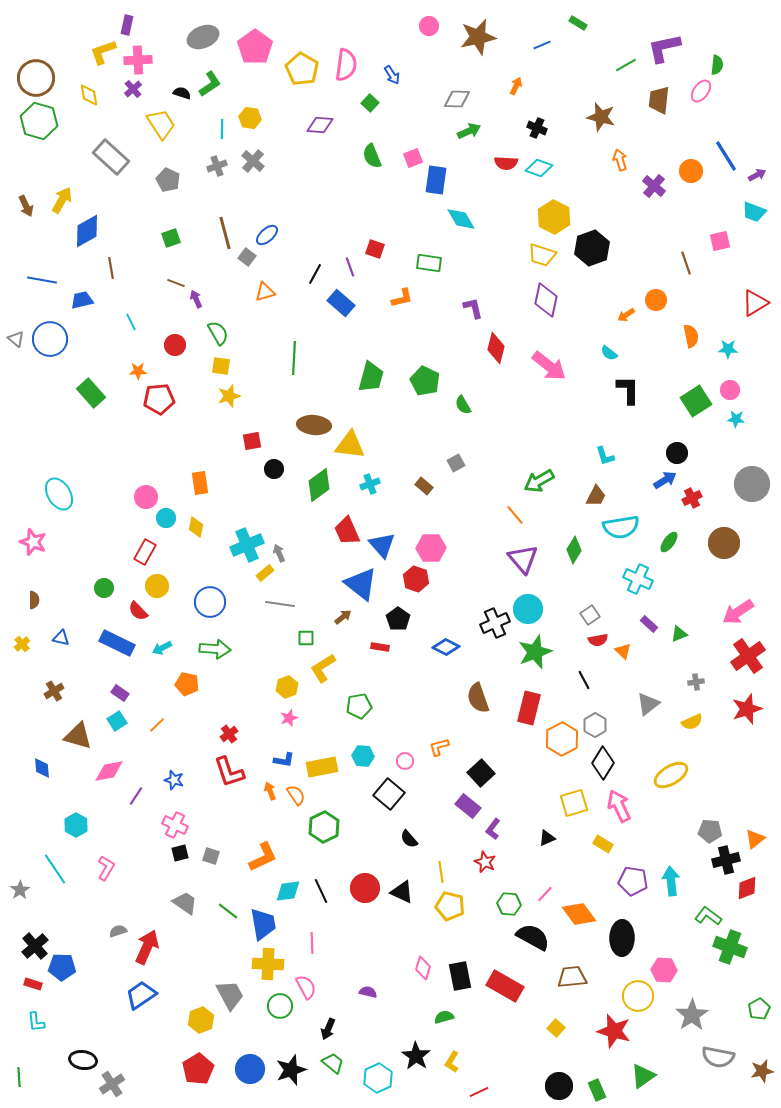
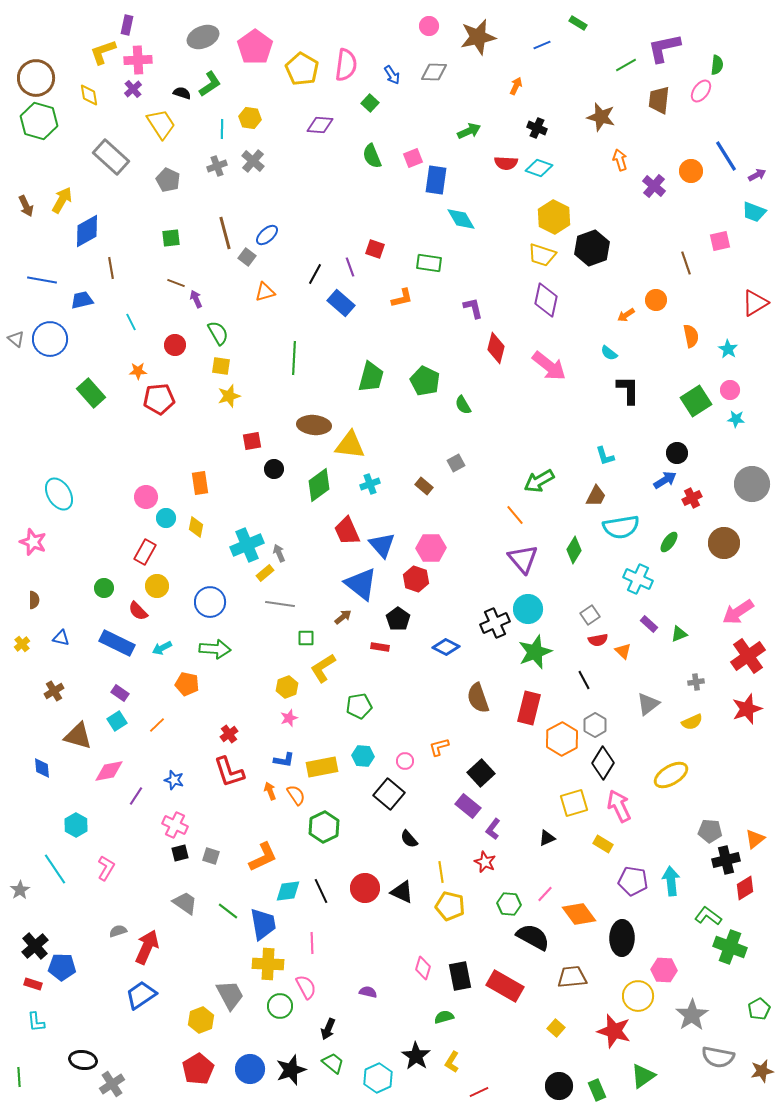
gray diamond at (457, 99): moved 23 px left, 27 px up
green square at (171, 238): rotated 12 degrees clockwise
cyan star at (728, 349): rotated 30 degrees clockwise
red diamond at (747, 888): moved 2 px left; rotated 10 degrees counterclockwise
